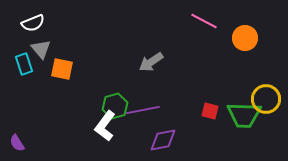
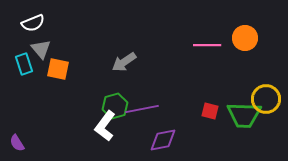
pink line: moved 3 px right, 24 px down; rotated 28 degrees counterclockwise
gray arrow: moved 27 px left
orange square: moved 4 px left
purple line: moved 1 px left, 1 px up
